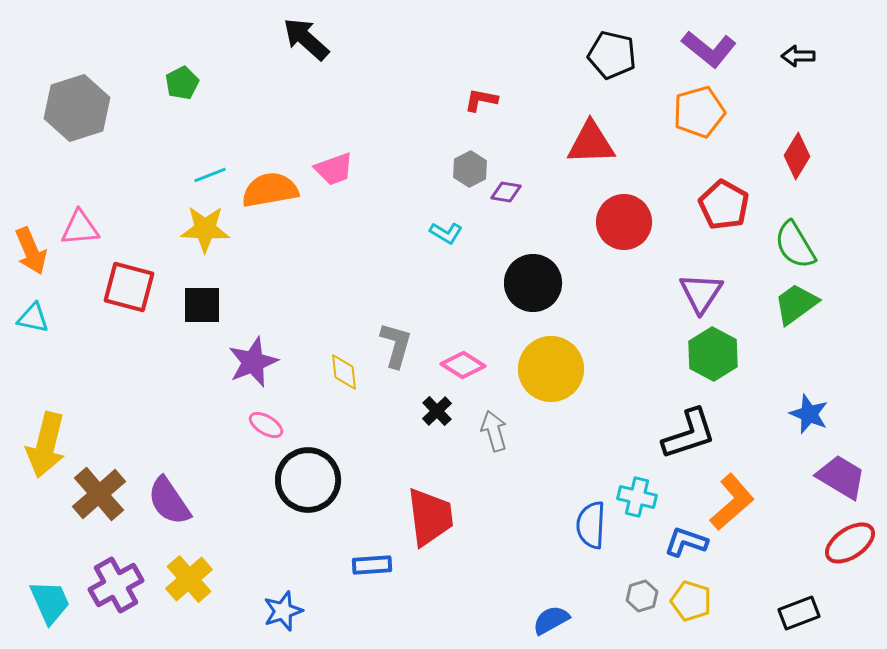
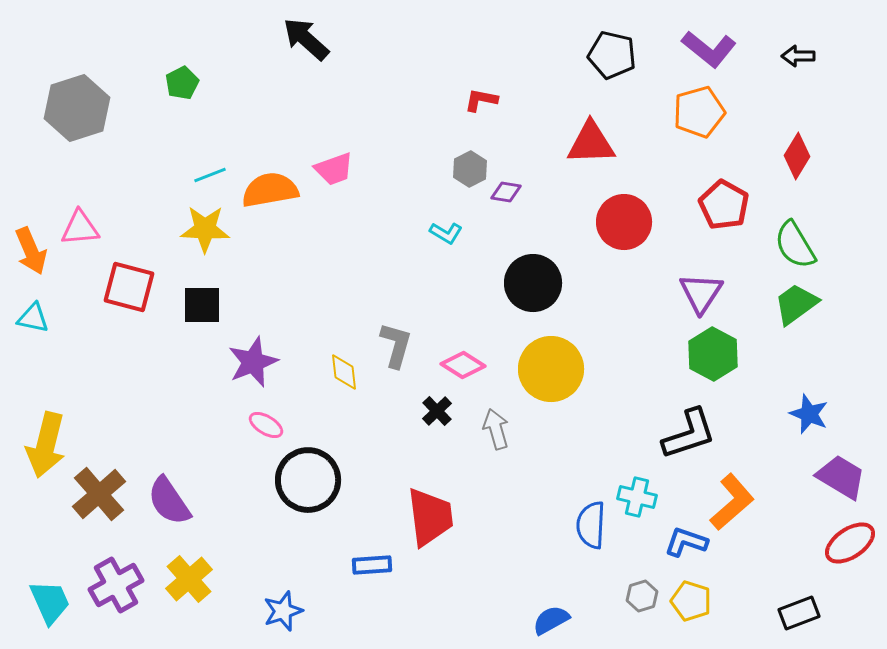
gray arrow at (494, 431): moved 2 px right, 2 px up
